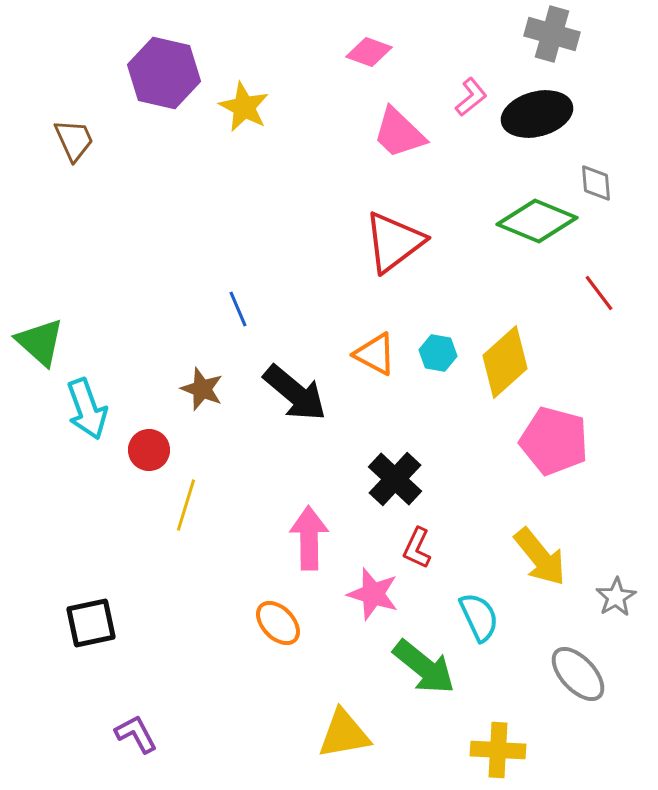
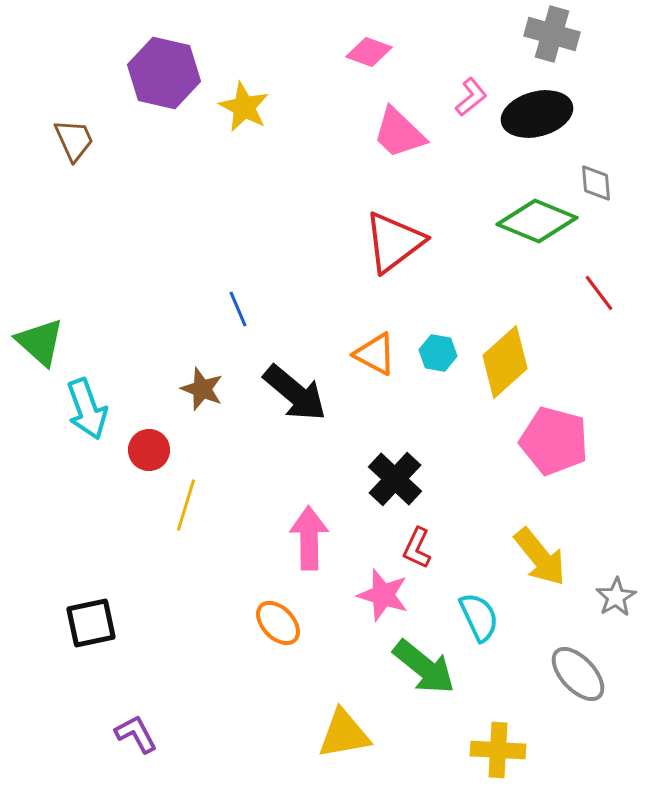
pink star: moved 10 px right, 1 px down
